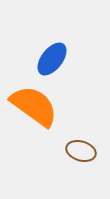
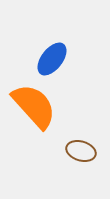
orange semicircle: rotated 12 degrees clockwise
